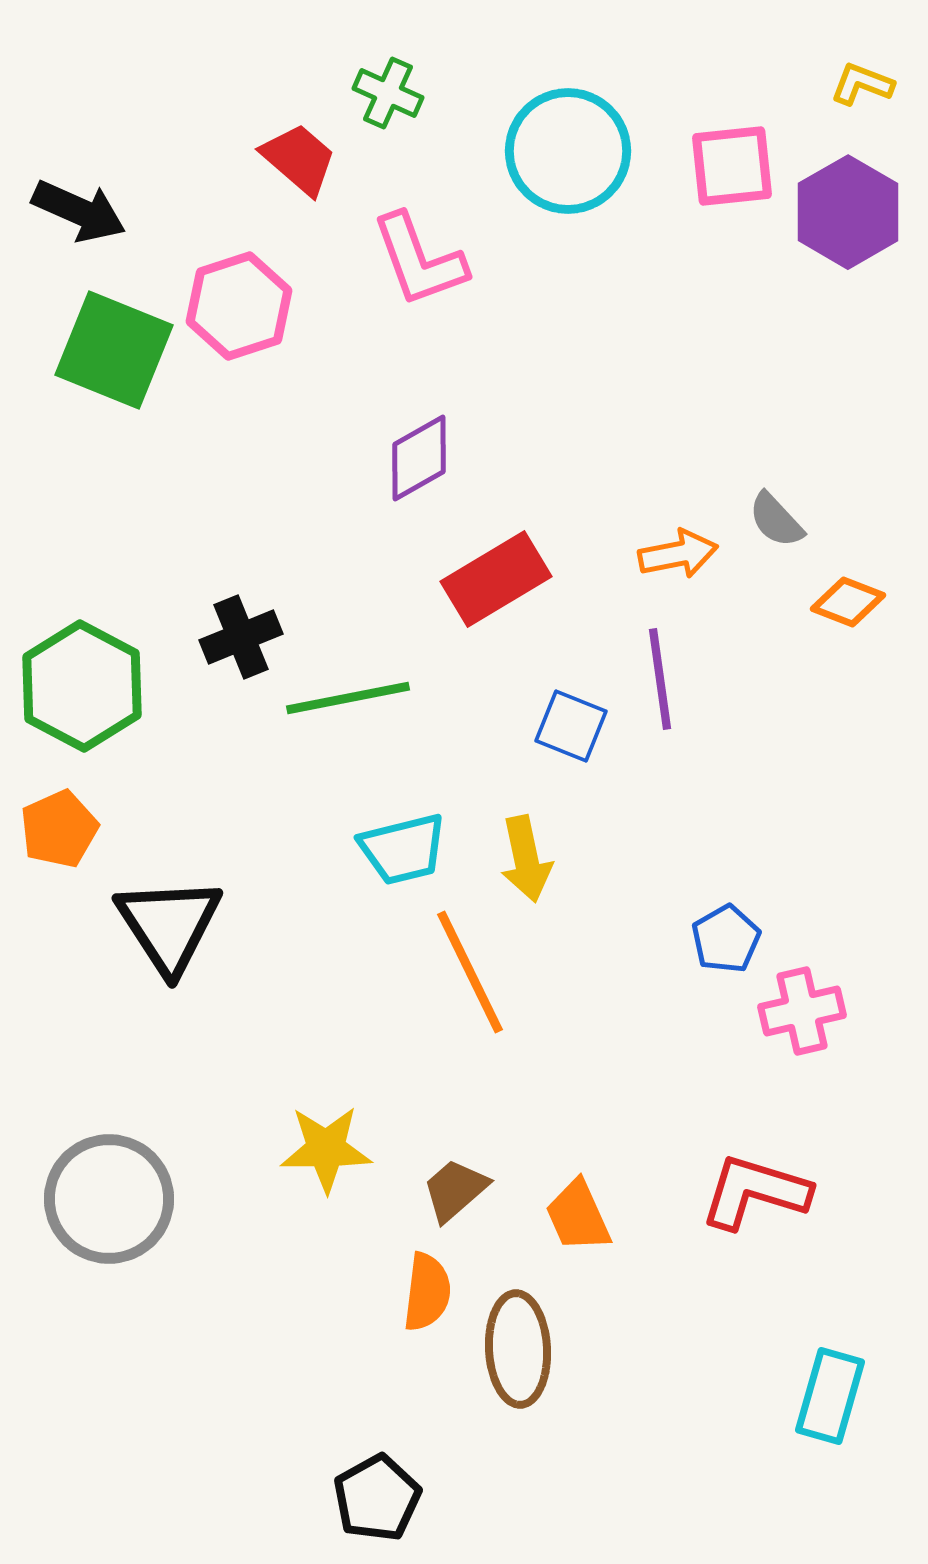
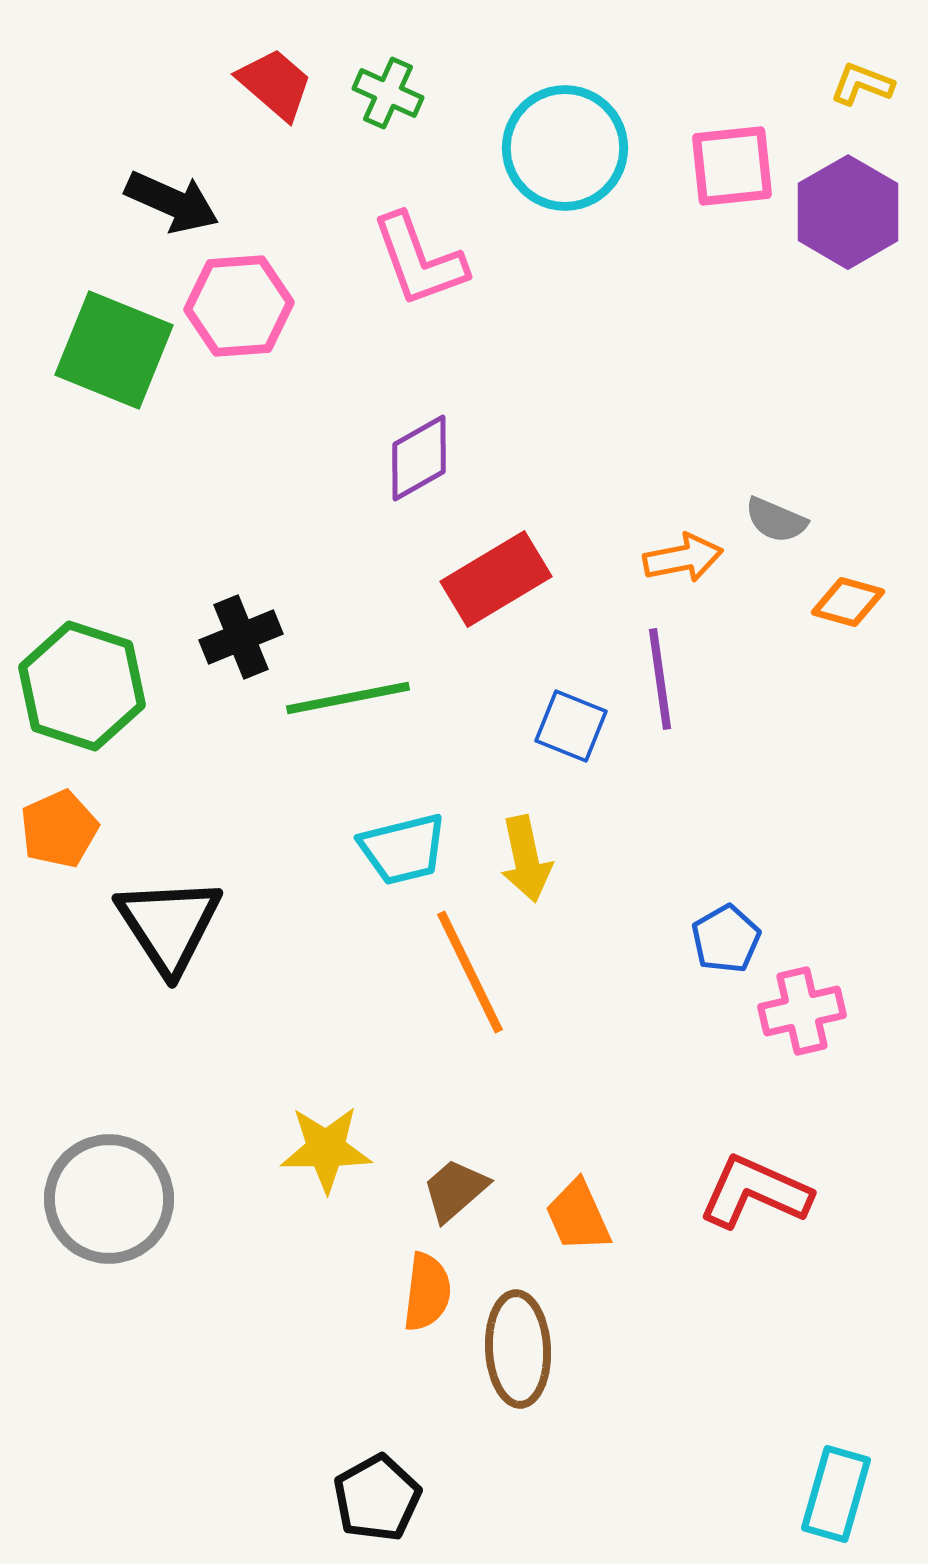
cyan circle: moved 3 px left, 3 px up
red trapezoid: moved 24 px left, 75 px up
black arrow: moved 93 px right, 9 px up
pink hexagon: rotated 14 degrees clockwise
gray semicircle: rotated 24 degrees counterclockwise
orange arrow: moved 5 px right, 4 px down
orange diamond: rotated 6 degrees counterclockwise
green hexagon: rotated 10 degrees counterclockwise
red L-shape: rotated 7 degrees clockwise
cyan rectangle: moved 6 px right, 98 px down
